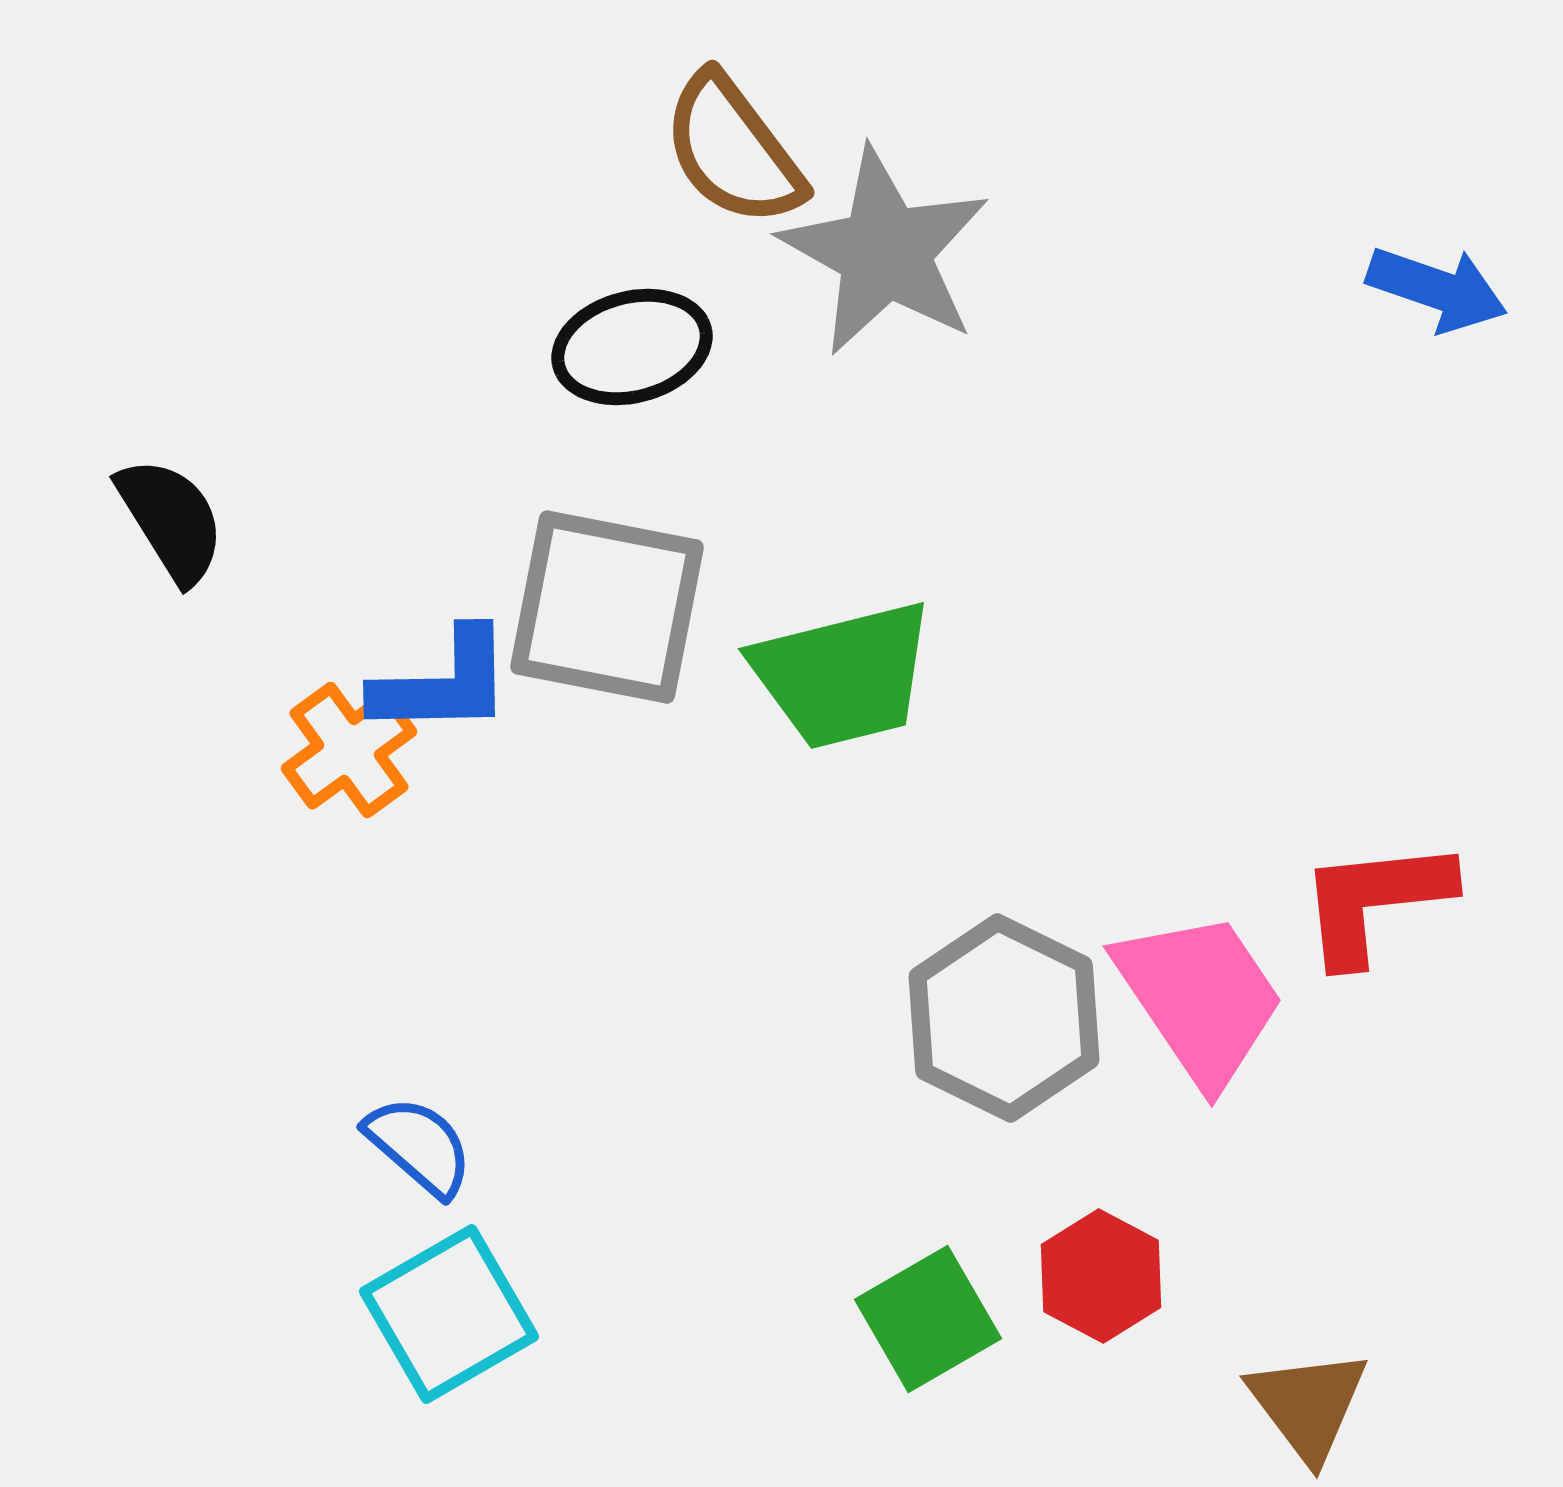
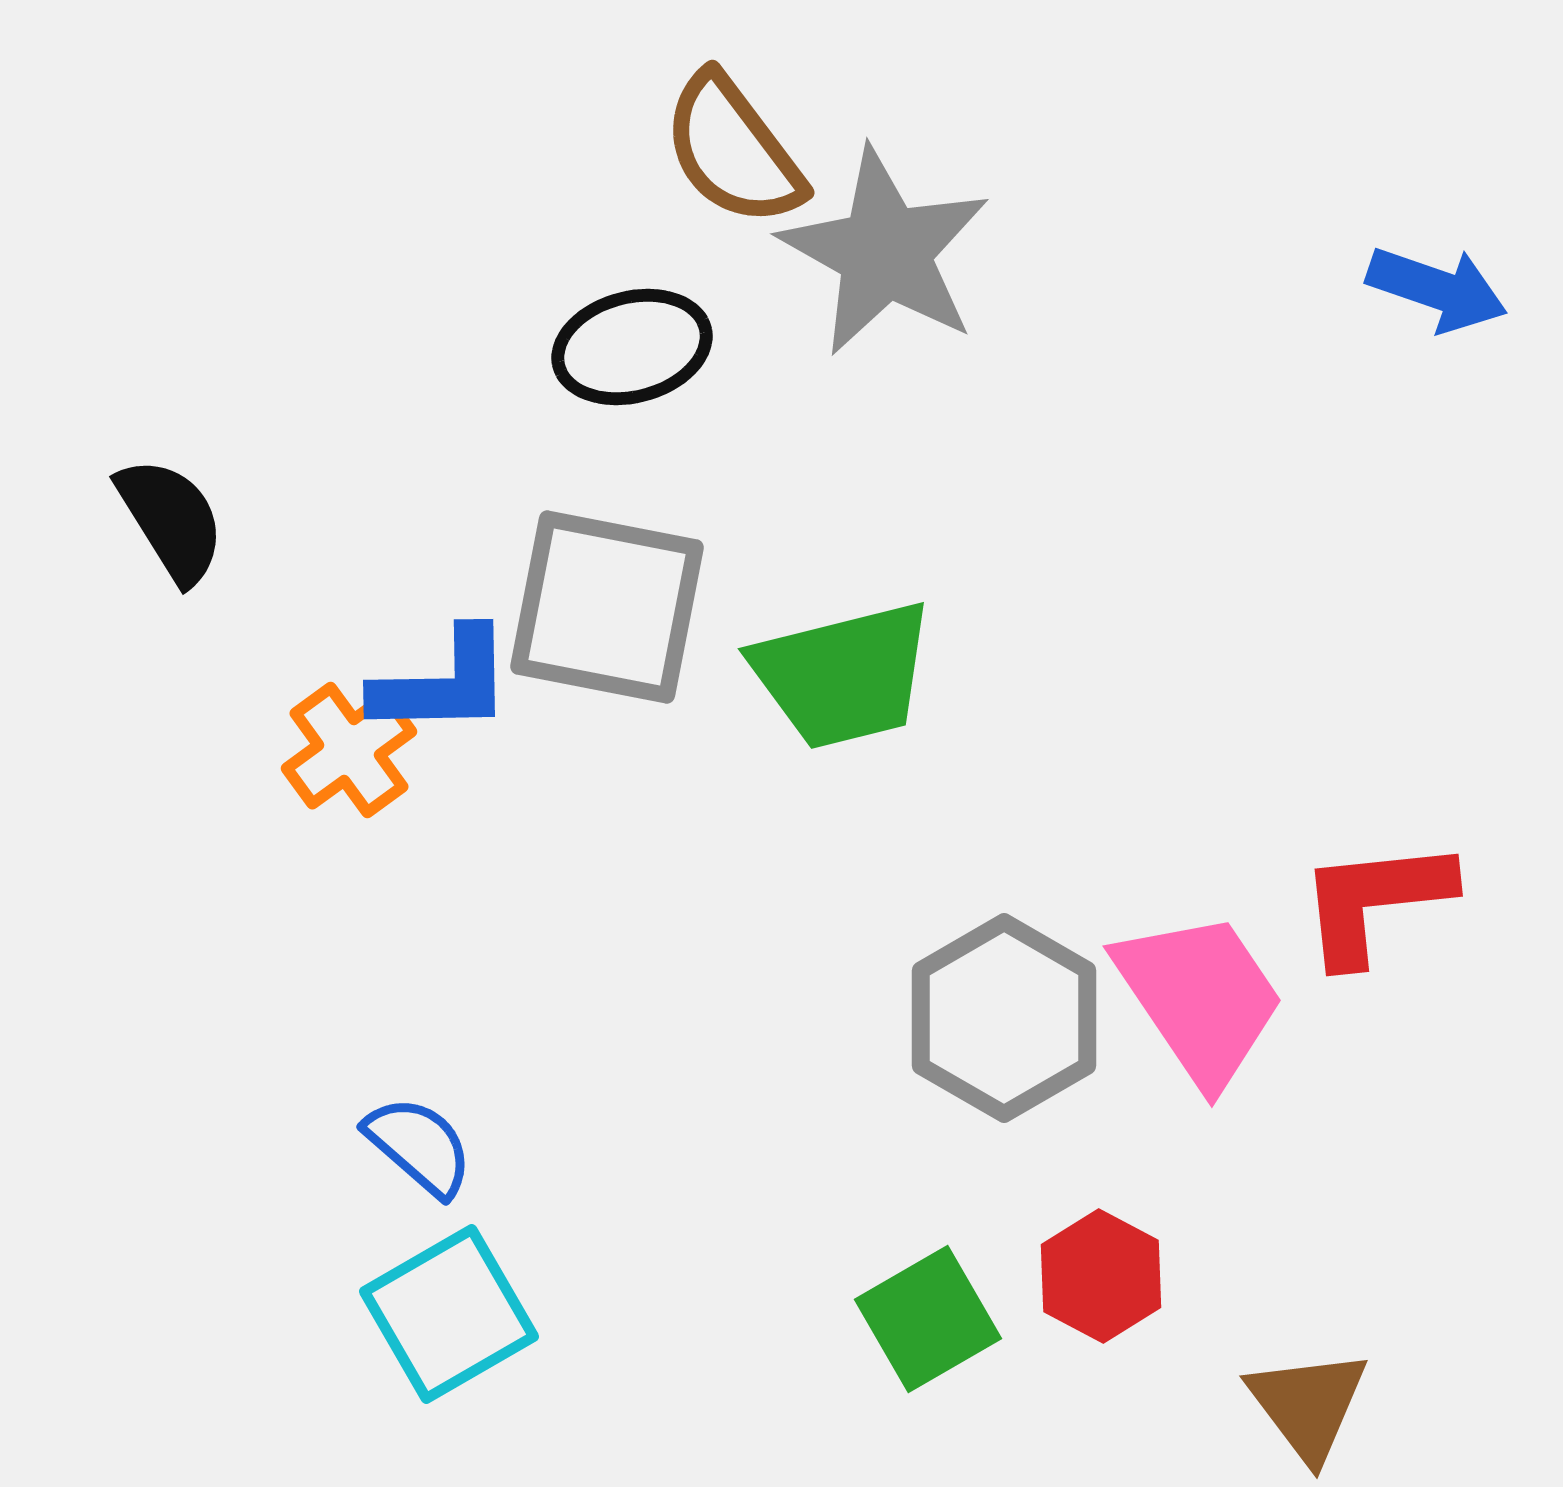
gray hexagon: rotated 4 degrees clockwise
